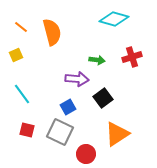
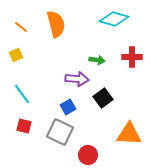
orange semicircle: moved 4 px right, 8 px up
red cross: rotated 18 degrees clockwise
red square: moved 3 px left, 4 px up
orange triangle: moved 12 px right; rotated 36 degrees clockwise
red circle: moved 2 px right, 1 px down
